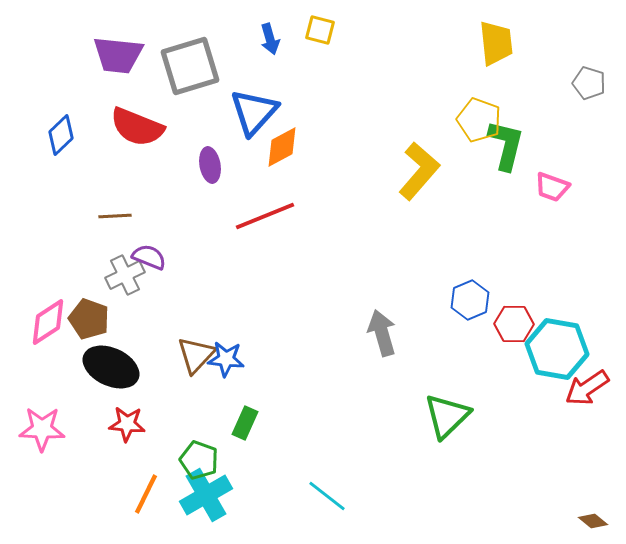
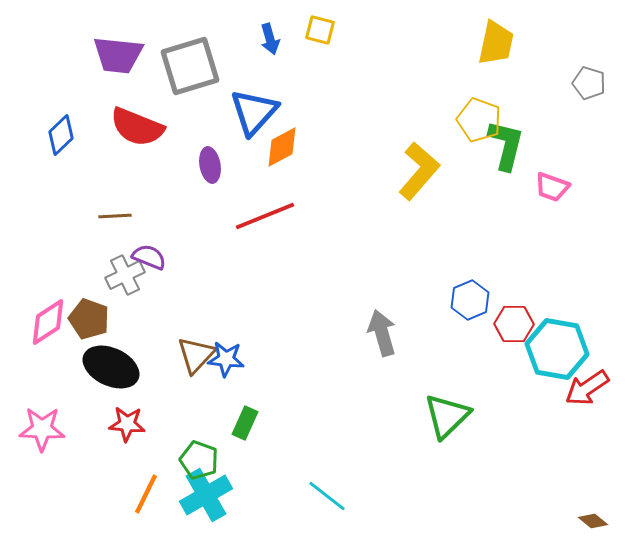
yellow trapezoid: rotated 18 degrees clockwise
